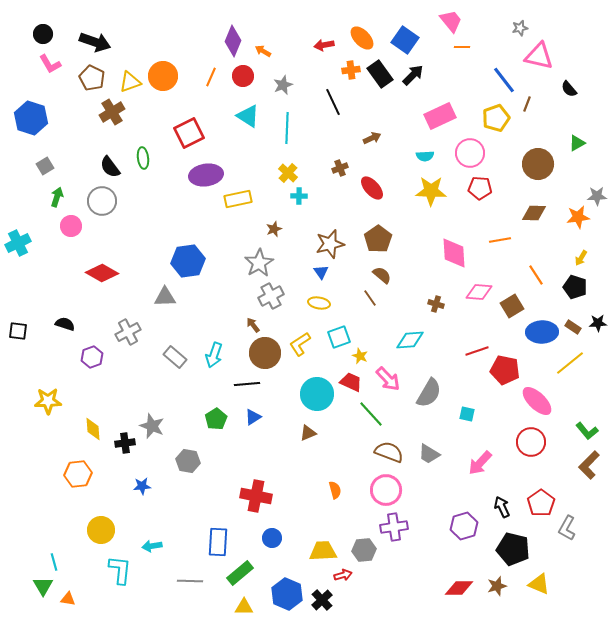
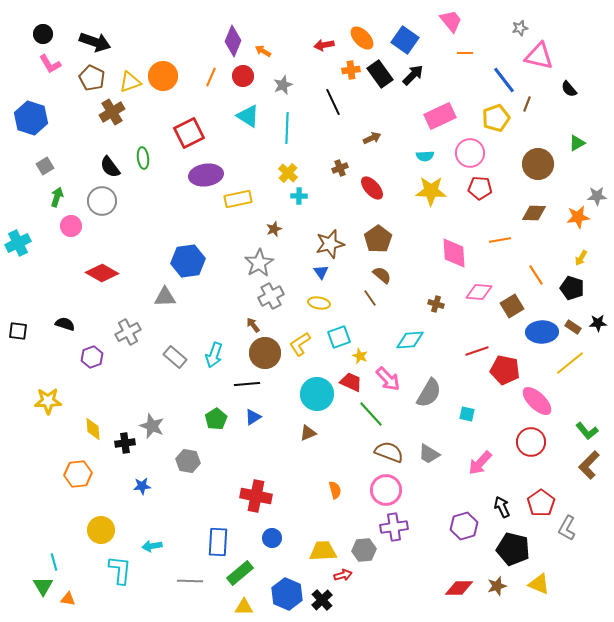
orange line at (462, 47): moved 3 px right, 6 px down
black pentagon at (575, 287): moved 3 px left, 1 px down
